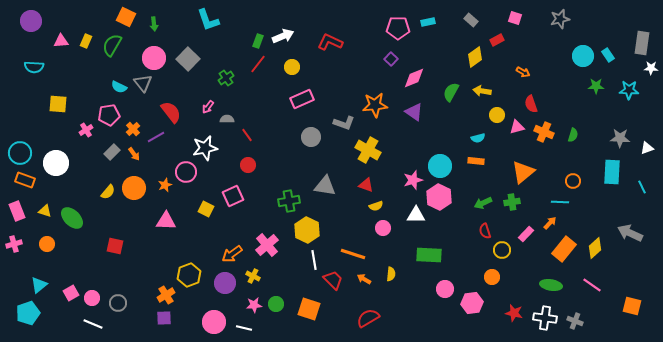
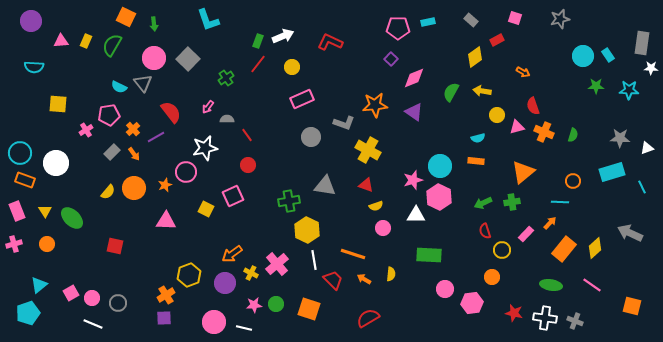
red semicircle at (531, 104): moved 2 px right, 2 px down
cyan rectangle at (612, 172): rotated 70 degrees clockwise
yellow triangle at (45, 211): rotated 40 degrees clockwise
pink cross at (267, 245): moved 10 px right, 19 px down
yellow cross at (253, 276): moved 2 px left, 3 px up
